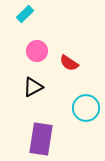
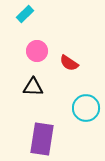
black triangle: rotated 30 degrees clockwise
purple rectangle: moved 1 px right
